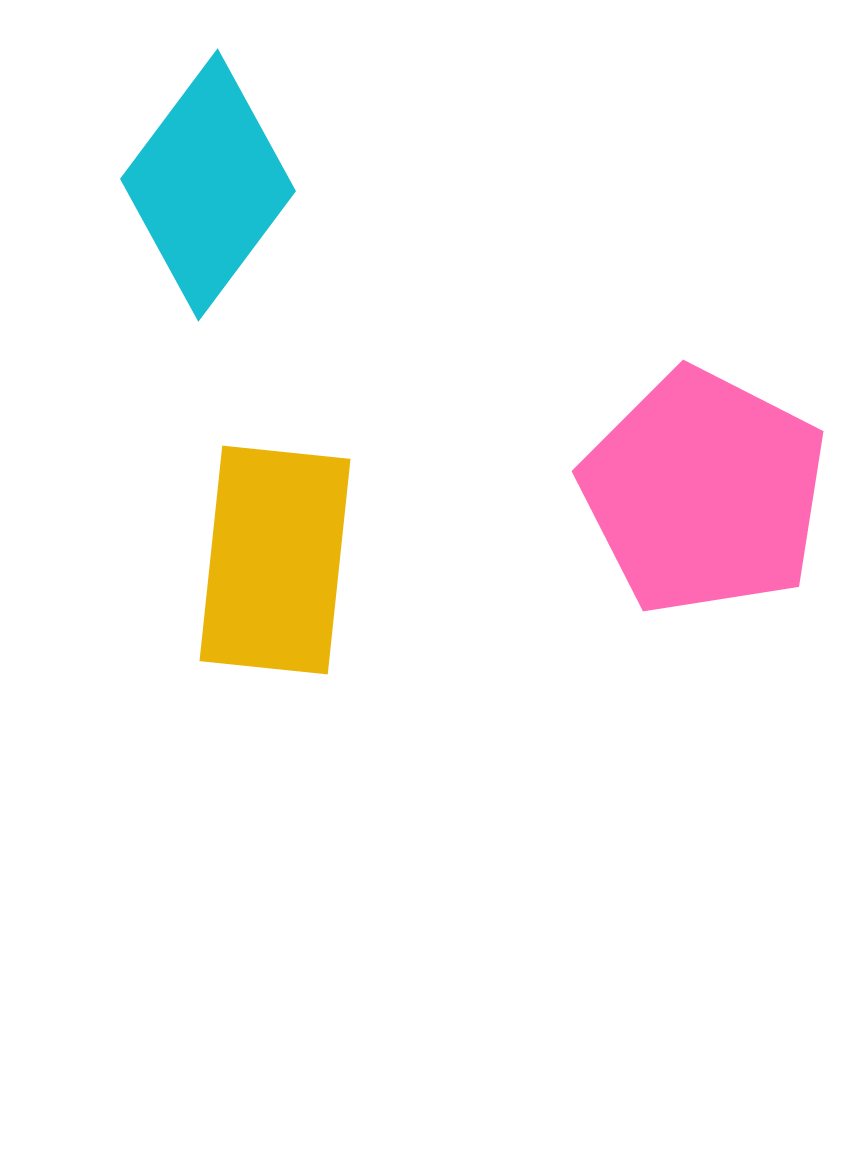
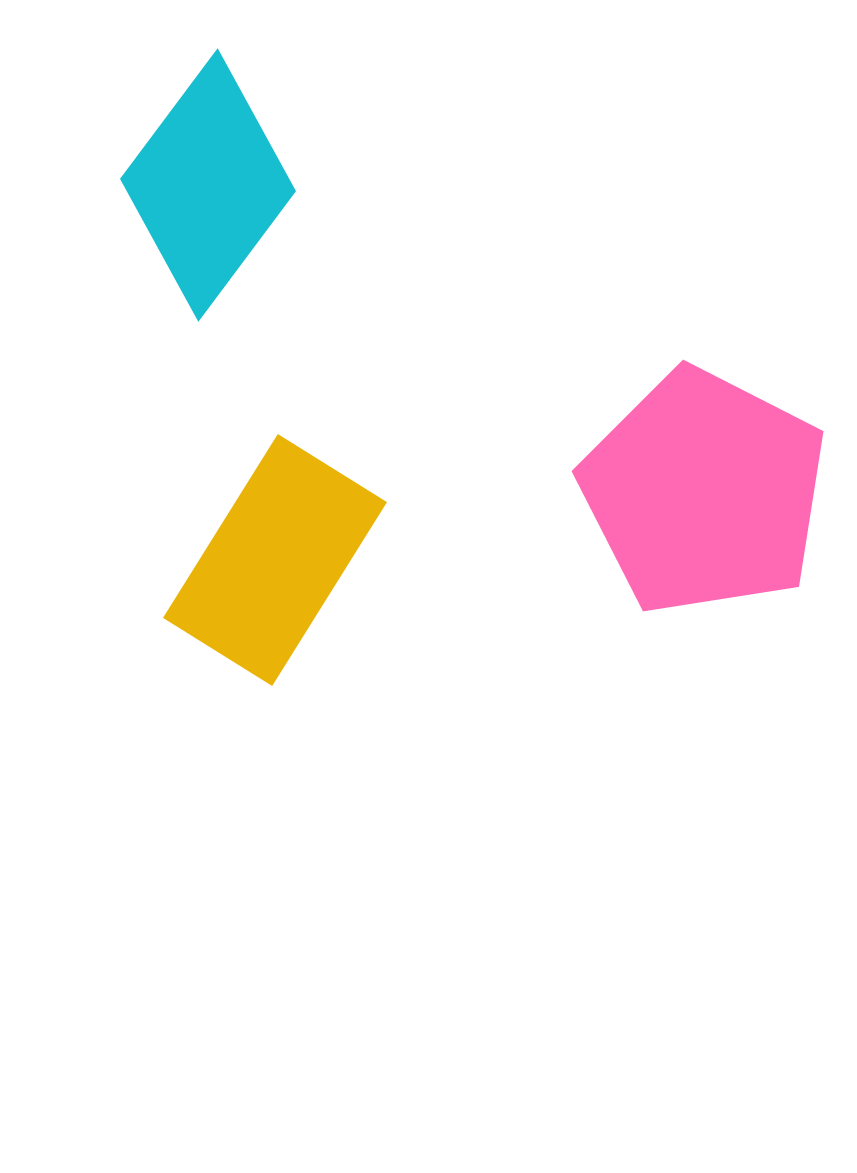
yellow rectangle: rotated 26 degrees clockwise
